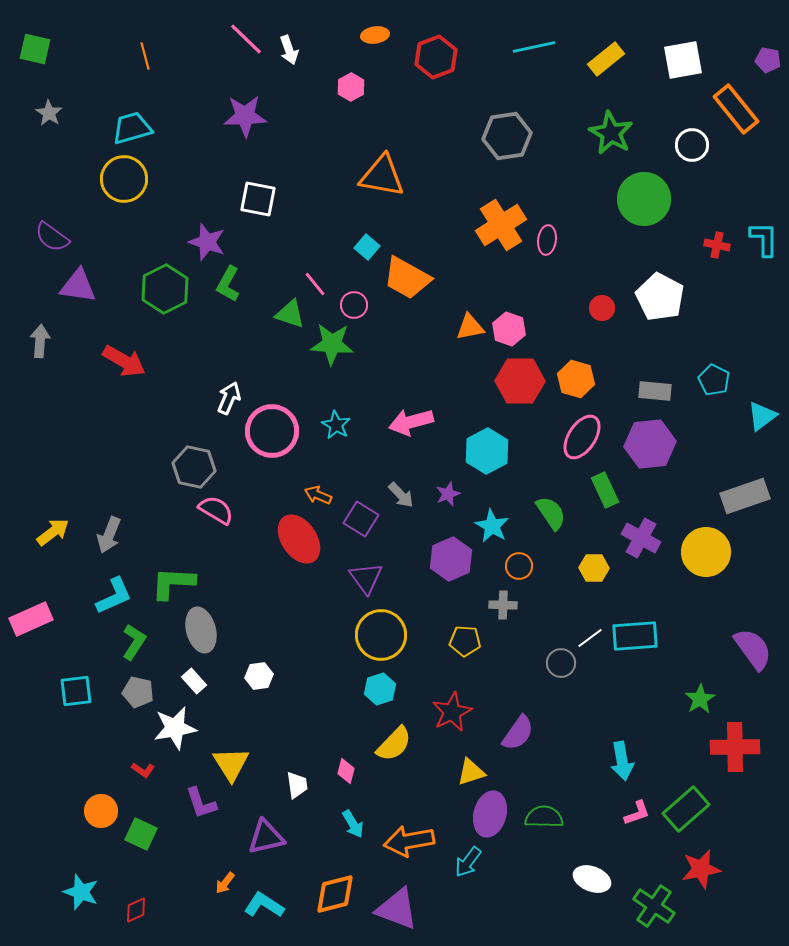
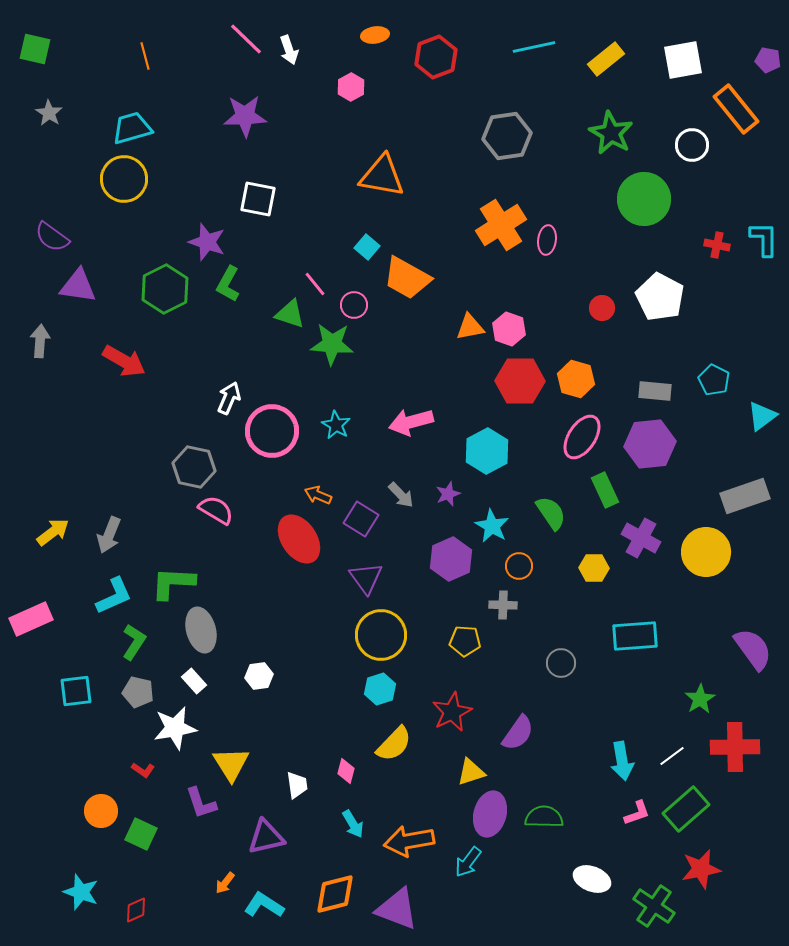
white line at (590, 638): moved 82 px right, 118 px down
